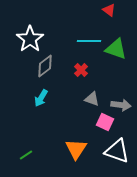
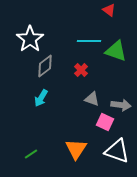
green triangle: moved 2 px down
green line: moved 5 px right, 1 px up
